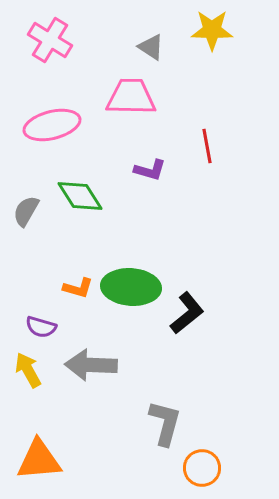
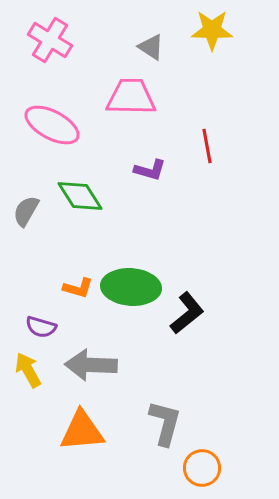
pink ellipse: rotated 42 degrees clockwise
orange triangle: moved 43 px right, 29 px up
